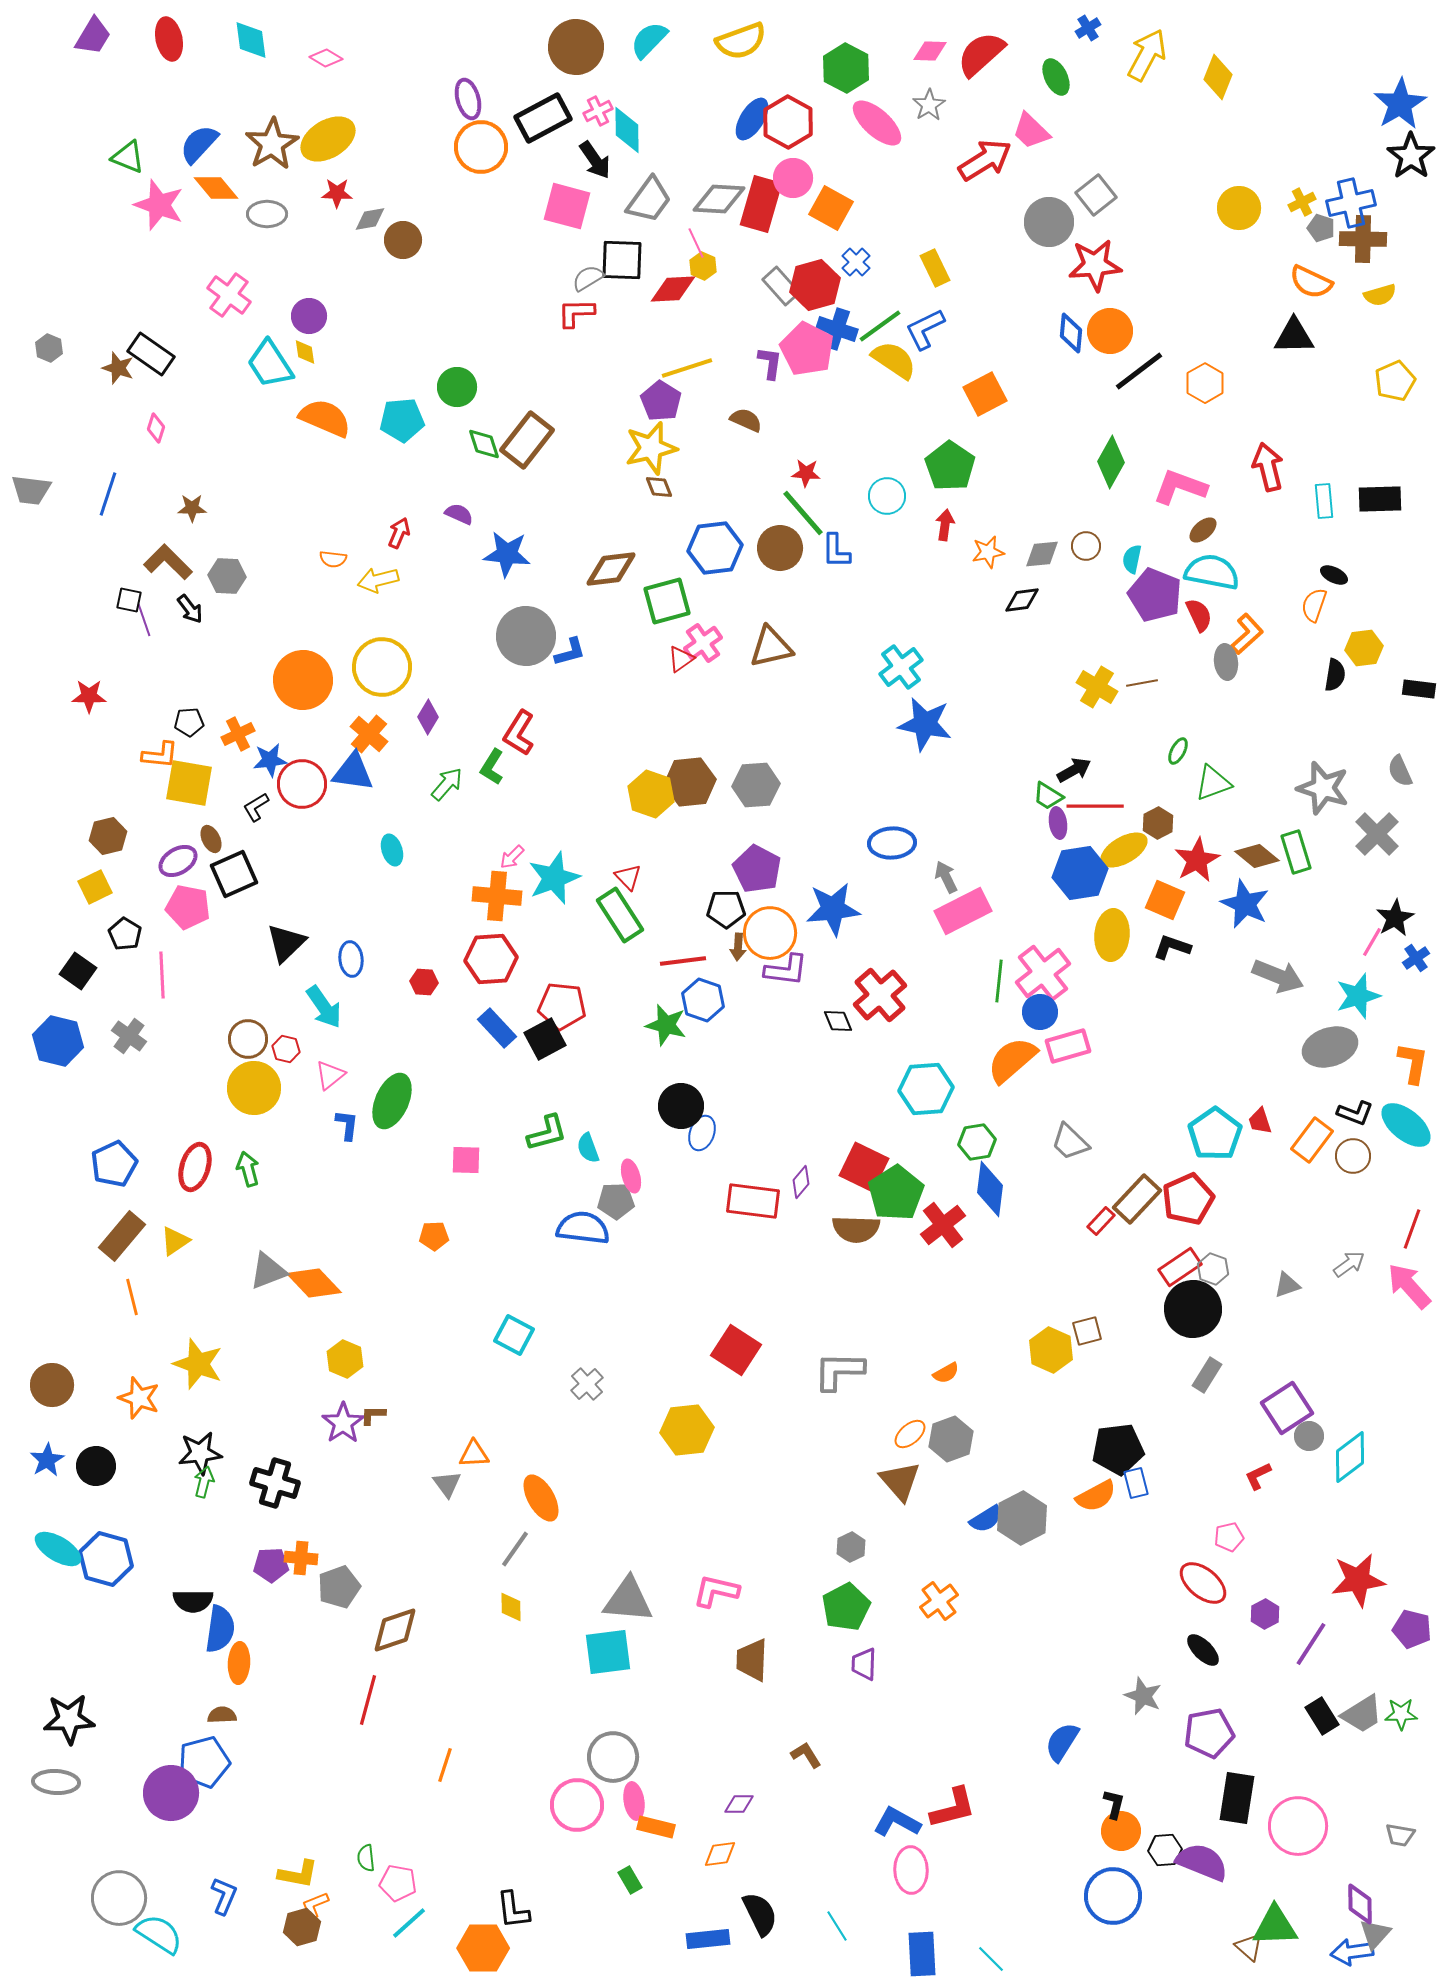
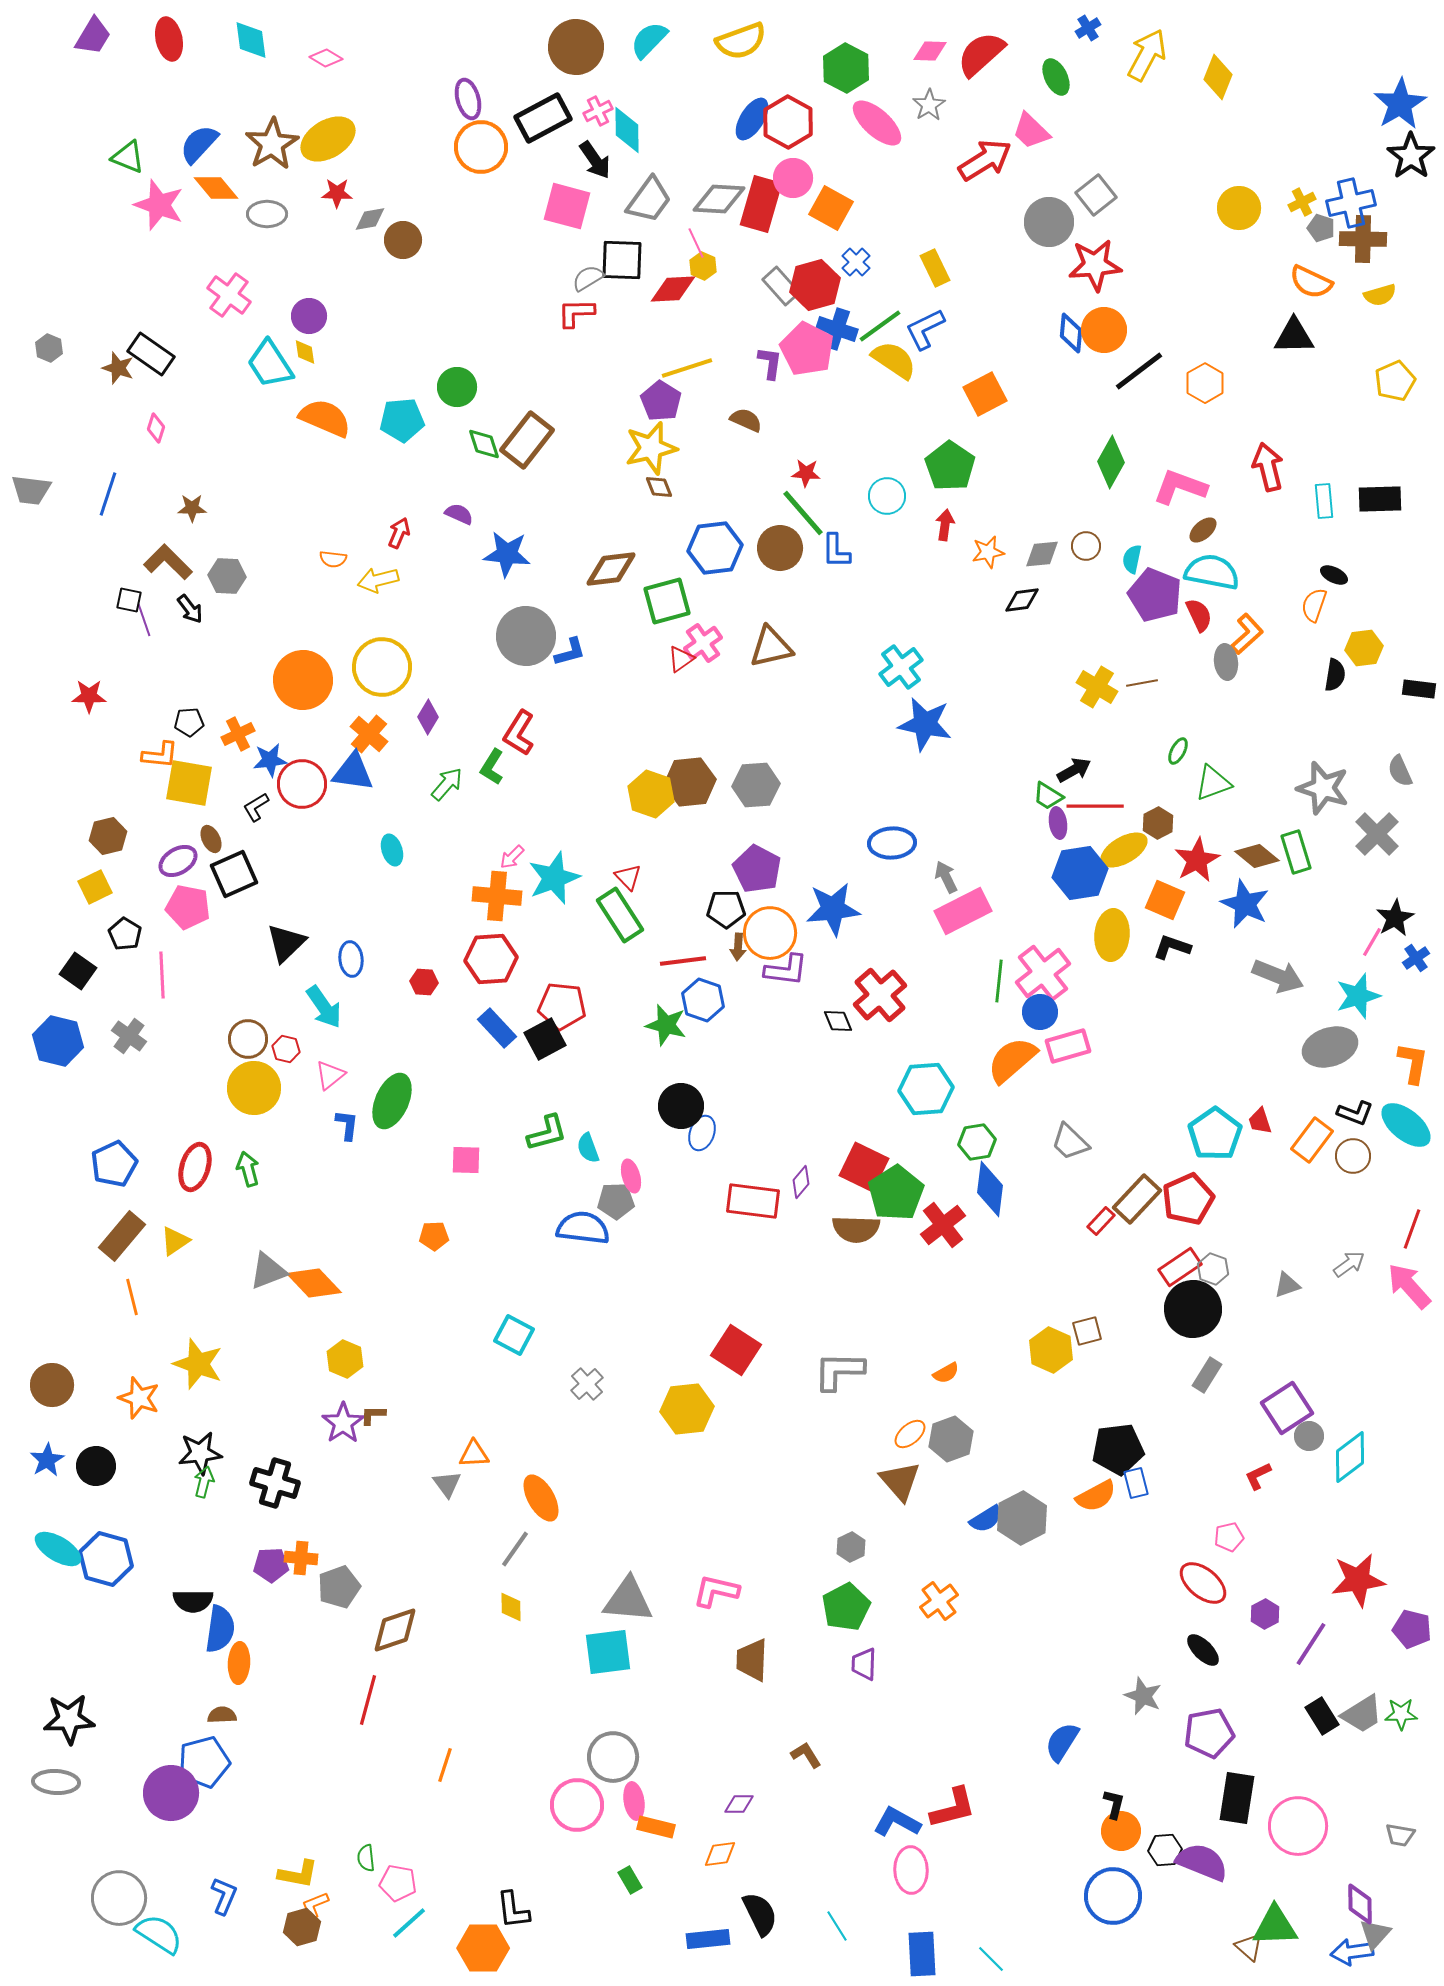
orange circle at (1110, 331): moved 6 px left, 1 px up
yellow hexagon at (687, 1430): moved 21 px up
